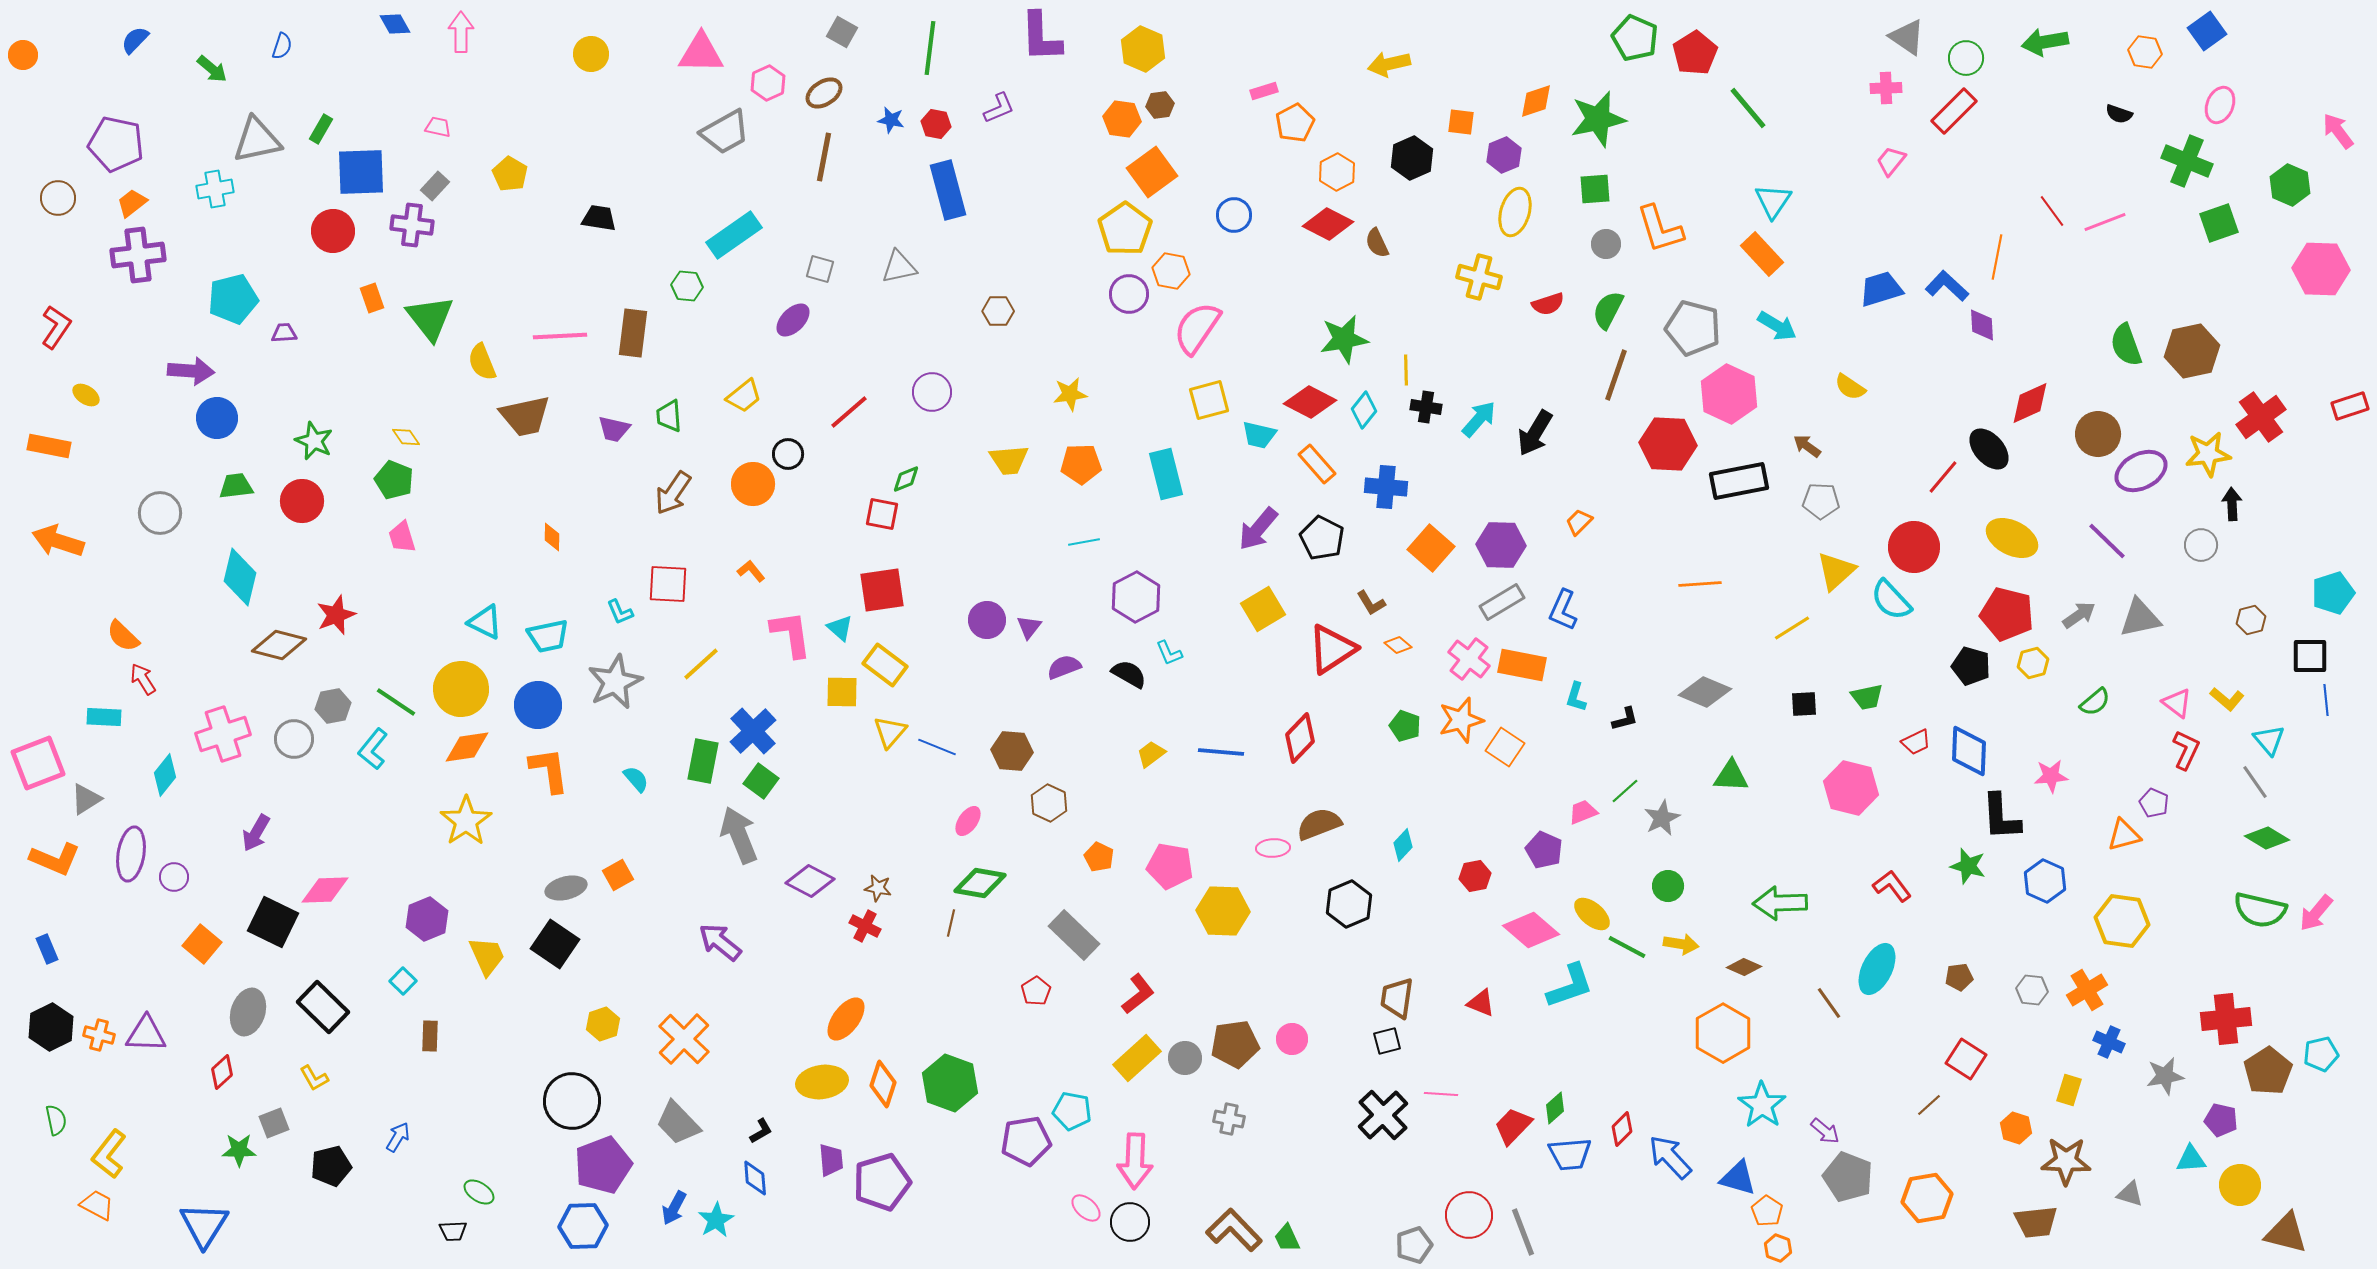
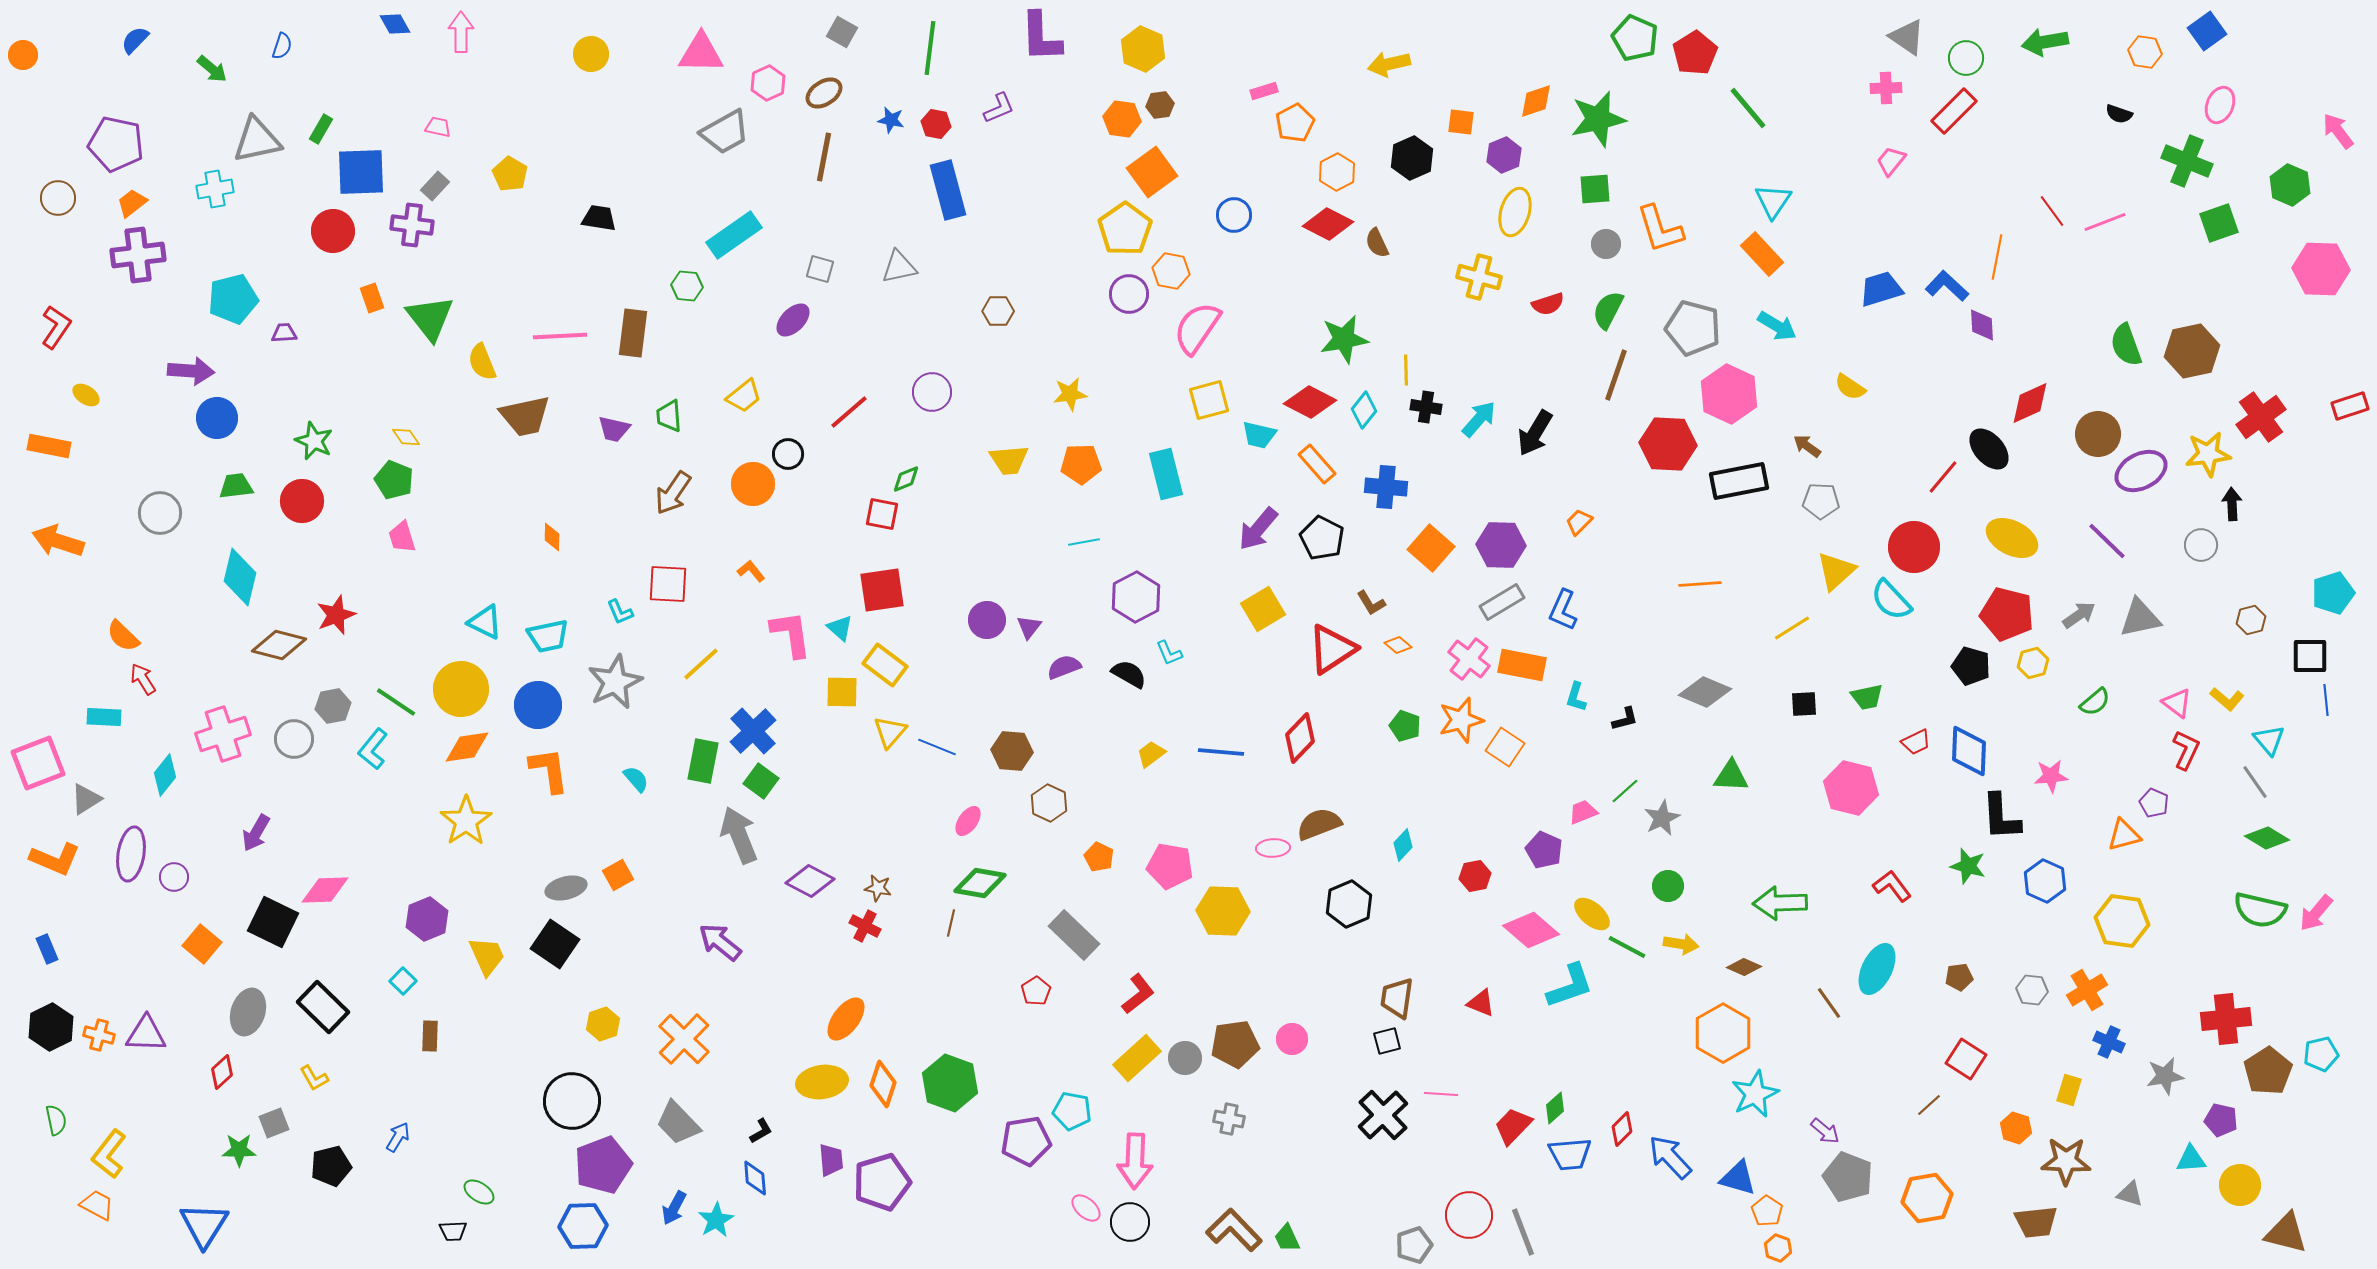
cyan star at (1762, 1105): moved 7 px left, 11 px up; rotated 12 degrees clockwise
